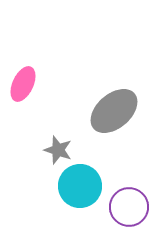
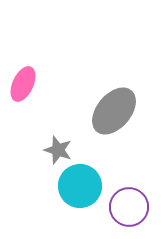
gray ellipse: rotated 9 degrees counterclockwise
